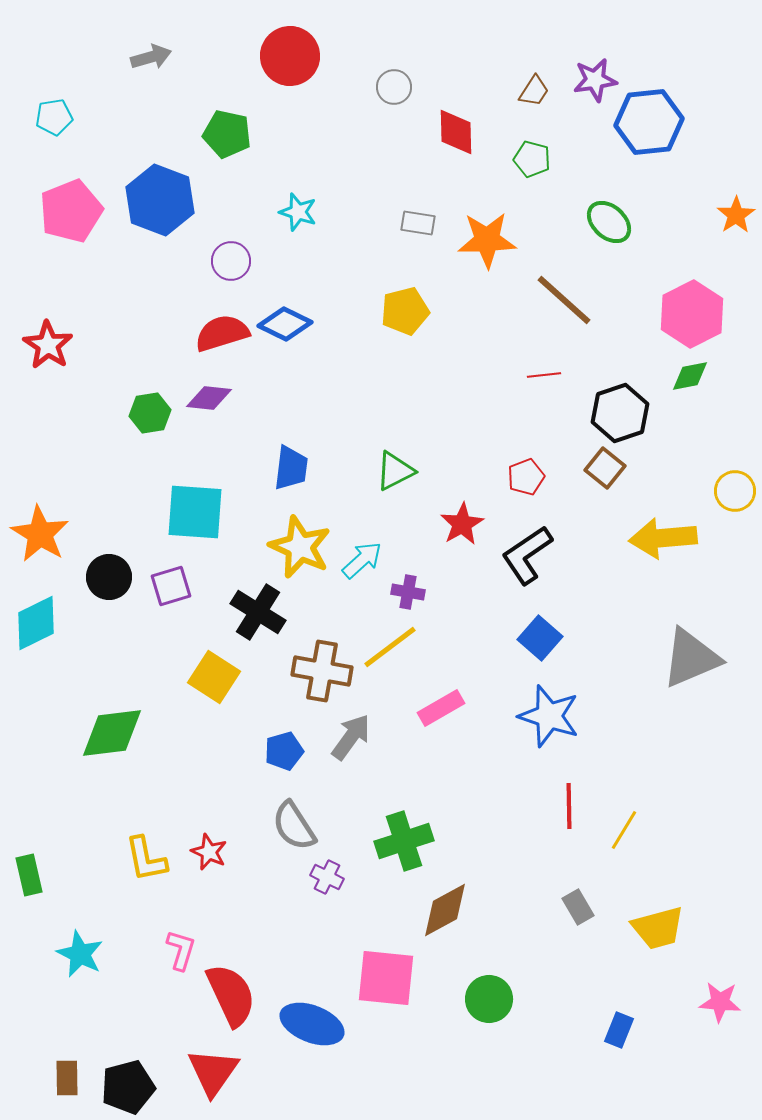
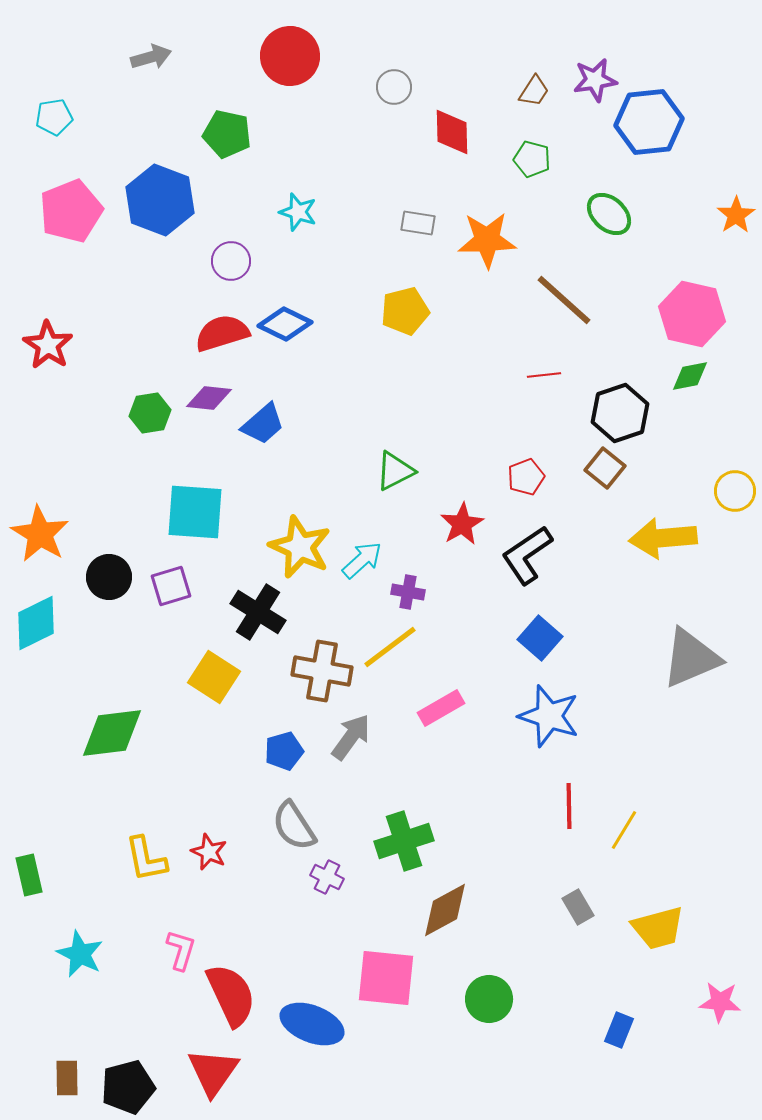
red diamond at (456, 132): moved 4 px left
green ellipse at (609, 222): moved 8 px up
pink hexagon at (692, 314): rotated 20 degrees counterclockwise
blue trapezoid at (291, 468): moved 28 px left, 44 px up; rotated 42 degrees clockwise
